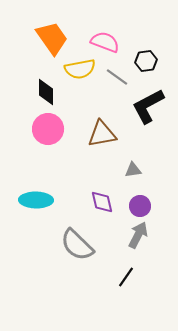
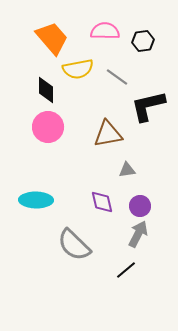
orange trapezoid: rotated 6 degrees counterclockwise
pink semicircle: moved 11 px up; rotated 20 degrees counterclockwise
black hexagon: moved 3 px left, 20 px up
yellow semicircle: moved 2 px left
black diamond: moved 2 px up
black L-shape: rotated 15 degrees clockwise
pink circle: moved 2 px up
brown triangle: moved 6 px right
gray triangle: moved 6 px left
gray arrow: moved 1 px up
gray semicircle: moved 3 px left
black line: moved 7 px up; rotated 15 degrees clockwise
